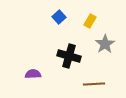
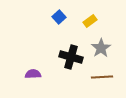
yellow rectangle: rotated 24 degrees clockwise
gray star: moved 4 px left, 4 px down
black cross: moved 2 px right, 1 px down
brown line: moved 8 px right, 7 px up
